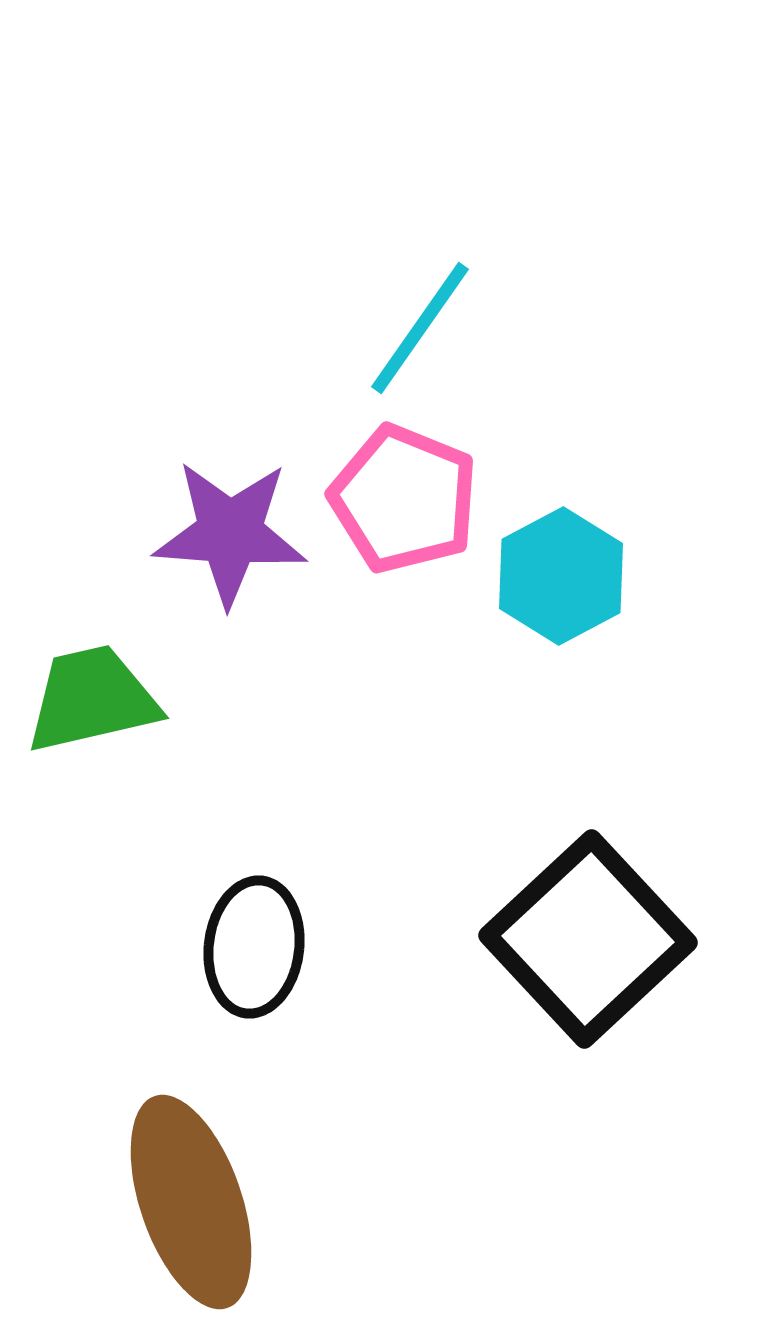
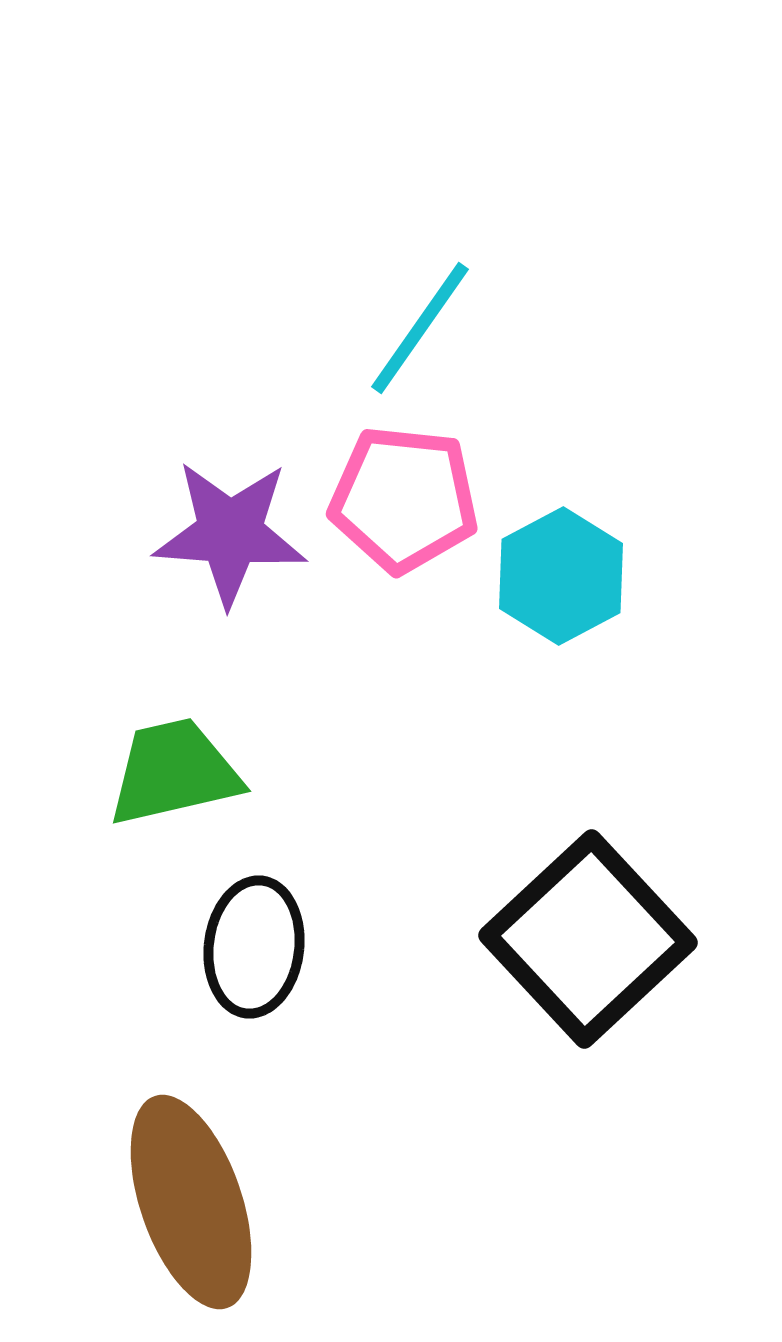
pink pentagon: rotated 16 degrees counterclockwise
green trapezoid: moved 82 px right, 73 px down
